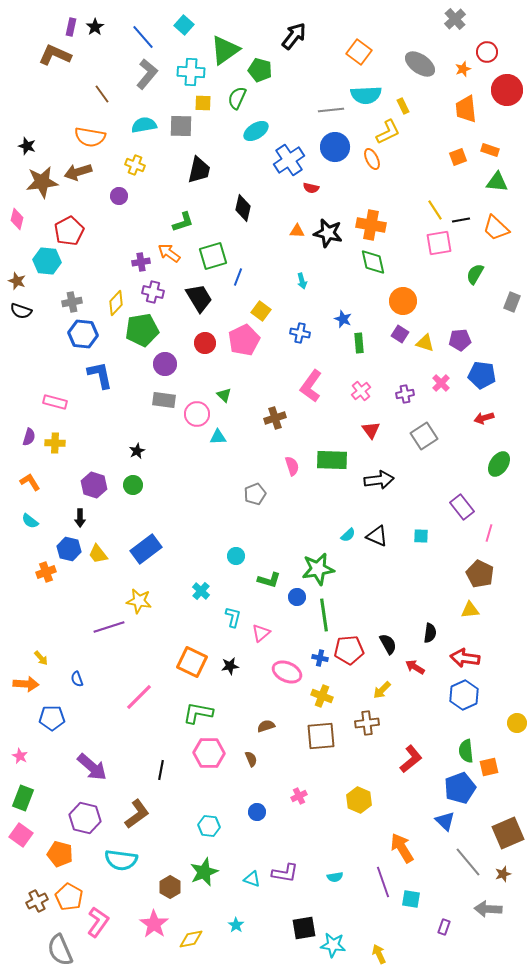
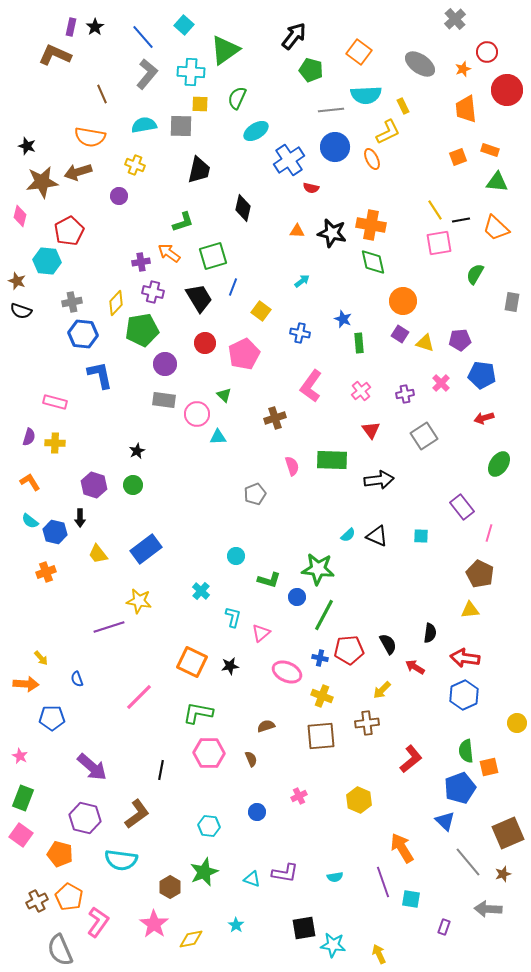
green pentagon at (260, 70): moved 51 px right
brown line at (102, 94): rotated 12 degrees clockwise
yellow square at (203, 103): moved 3 px left, 1 px down
pink diamond at (17, 219): moved 3 px right, 3 px up
black star at (328, 233): moved 4 px right
blue line at (238, 277): moved 5 px left, 10 px down
cyan arrow at (302, 281): rotated 112 degrees counterclockwise
gray rectangle at (512, 302): rotated 12 degrees counterclockwise
pink pentagon at (244, 340): moved 14 px down
blue hexagon at (69, 549): moved 14 px left, 17 px up
green star at (318, 569): rotated 16 degrees clockwise
green line at (324, 615): rotated 36 degrees clockwise
